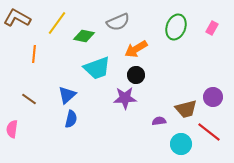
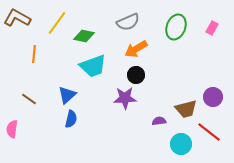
gray semicircle: moved 10 px right
cyan trapezoid: moved 4 px left, 2 px up
